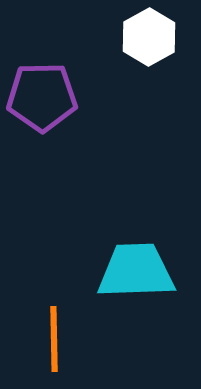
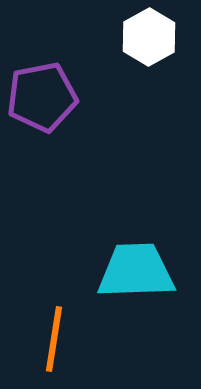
purple pentagon: rotated 10 degrees counterclockwise
orange line: rotated 10 degrees clockwise
